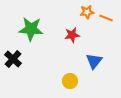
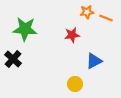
green star: moved 6 px left
blue triangle: rotated 24 degrees clockwise
yellow circle: moved 5 px right, 3 px down
